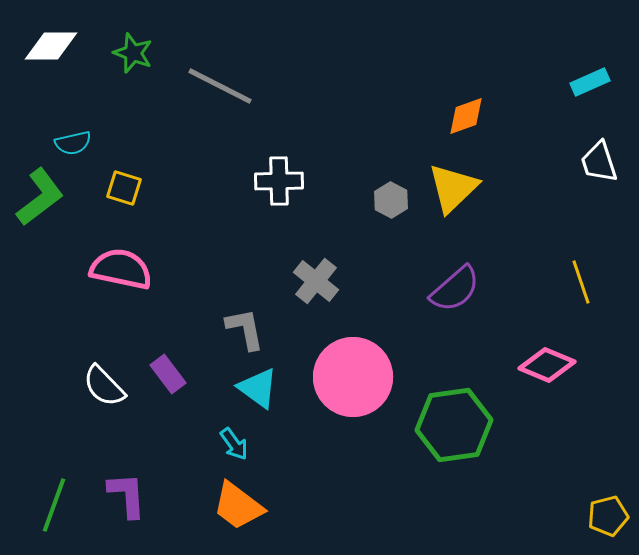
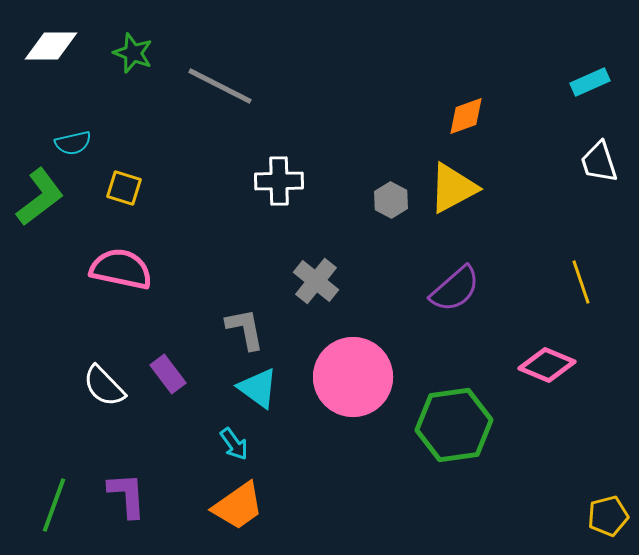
yellow triangle: rotated 16 degrees clockwise
orange trapezoid: rotated 72 degrees counterclockwise
